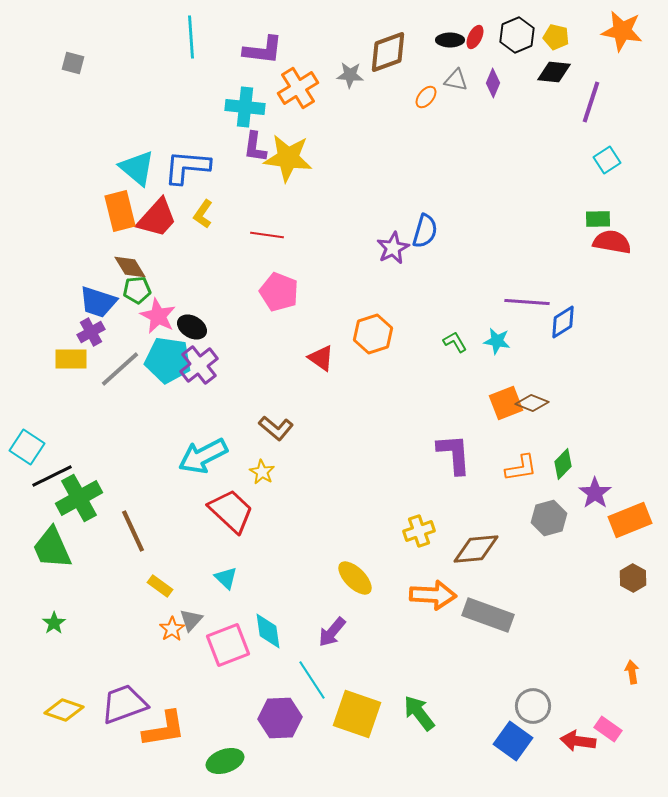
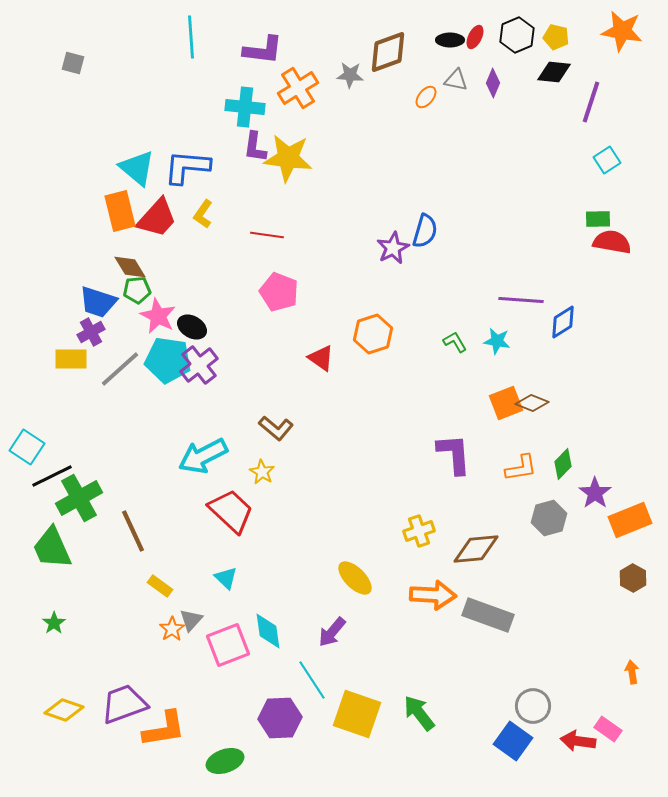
purple line at (527, 302): moved 6 px left, 2 px up
